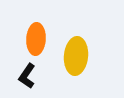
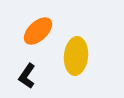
orange ellipse: moved 2 px right, 8 px up; rotated 44 degrees clockwise
